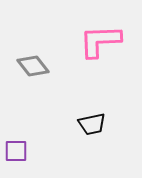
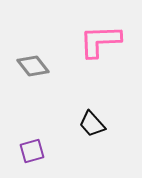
black trapezoid: rotated 60 degrees clockwise
purple square: moved 16 px right; rotated 15 degrees counterclockwise
